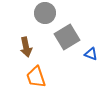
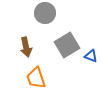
gray square: moved 8 px down
blue triangle: moved 2 px down
orange trapezoid: moved 1 px down
